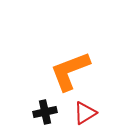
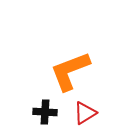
black cross: rotated 15 degrees clockwise
